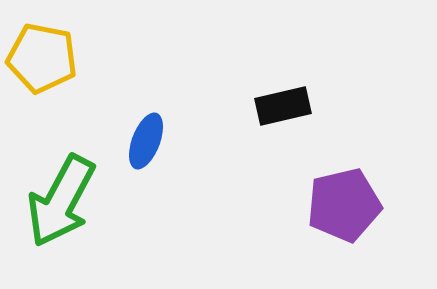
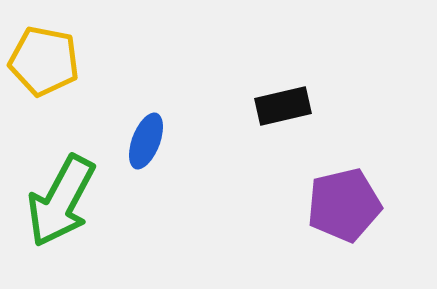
yellow pentagon: moved 2 px right, 3 px down
